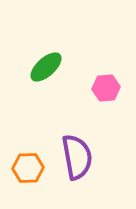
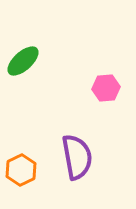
green ellipse: moved 23 px left, 6 px up
orange hexagon: moved 7 px left, 2 px down; rotated 24 degrees counterclockwise
